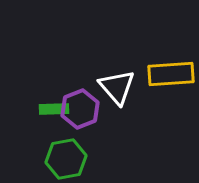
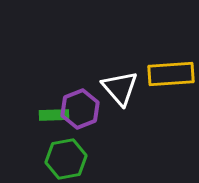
white triangle: moved 3 px right, 1 px down
green rectangle: moved 6 px down
